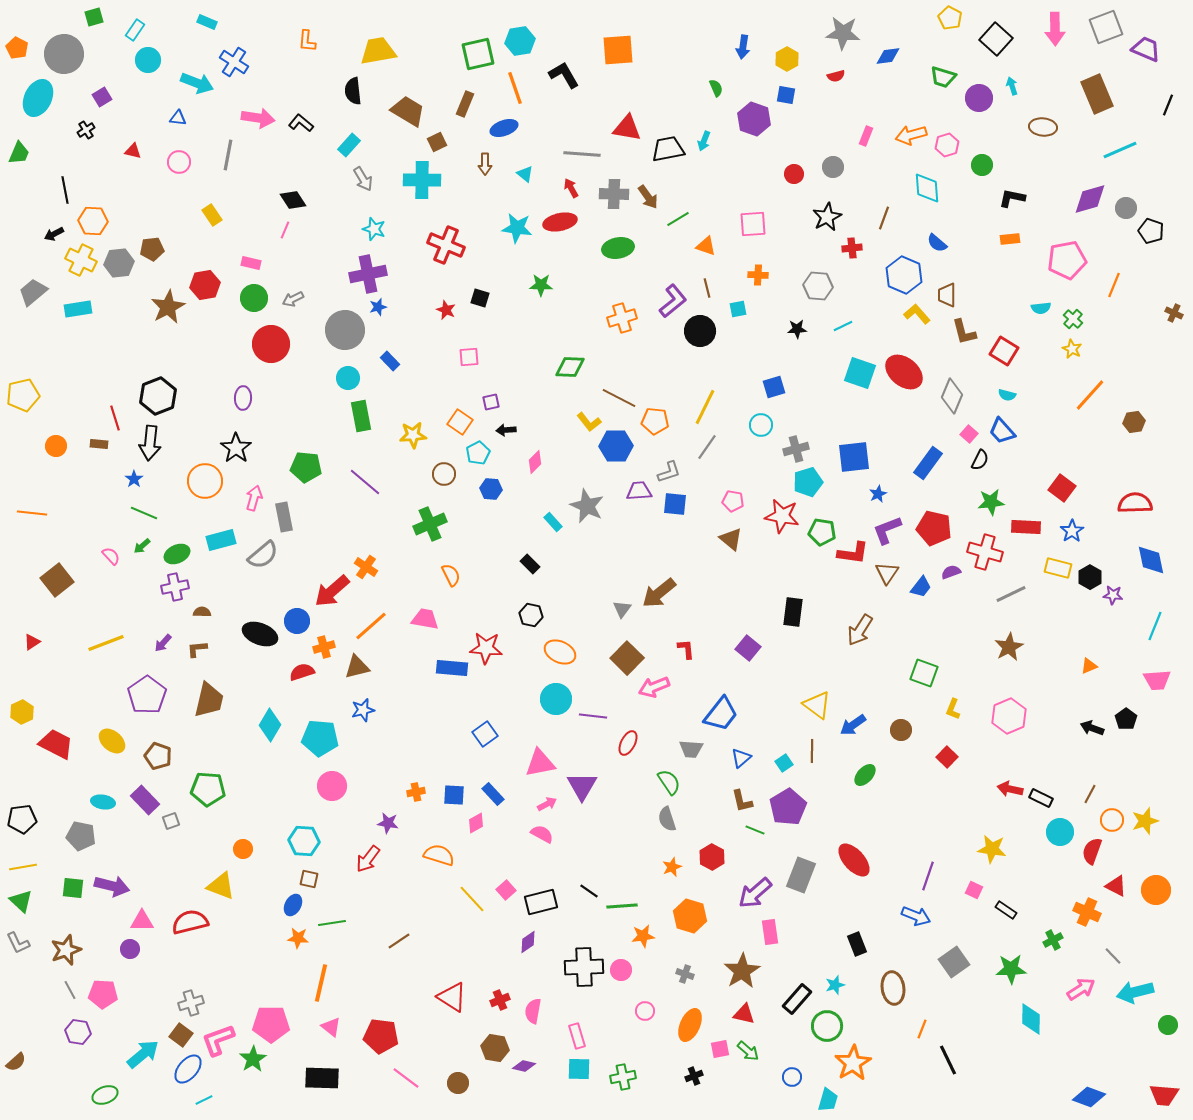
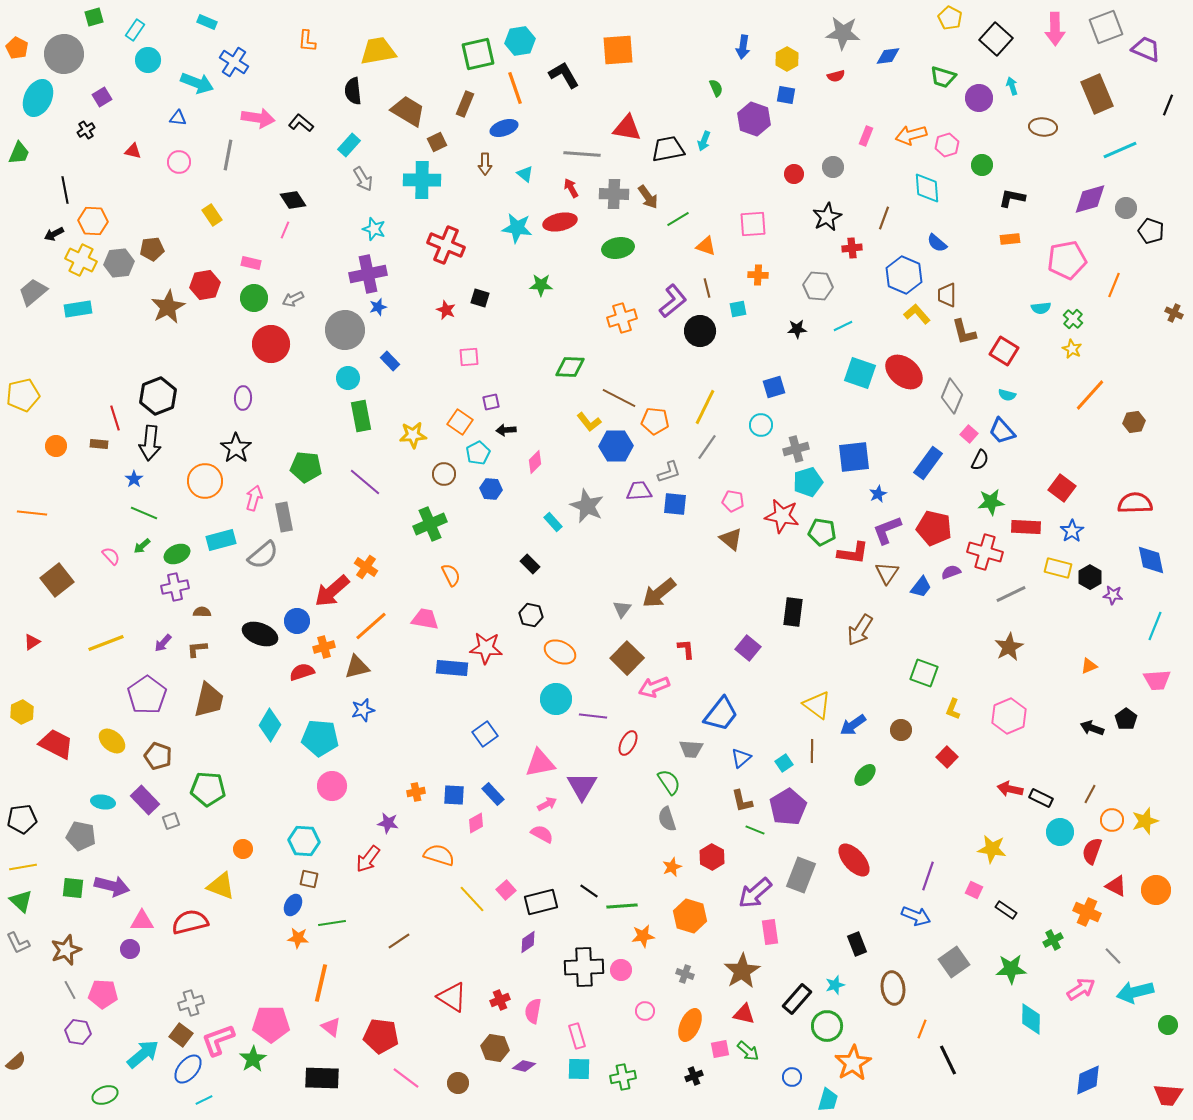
red trapezoid at (1164, 1095): moved 4 px right
blue diamond at (1089, 1097): moved 1 px left, 17 px up; rotated 44 degrees counterclockwise
